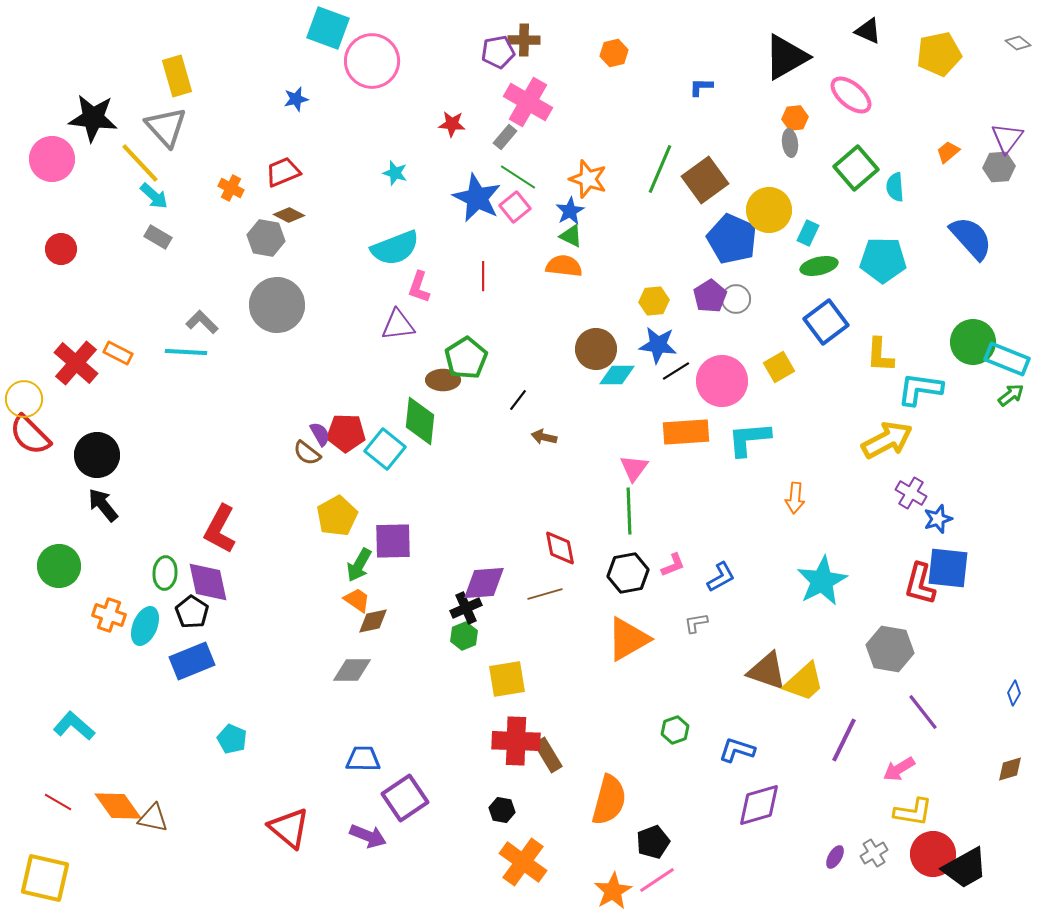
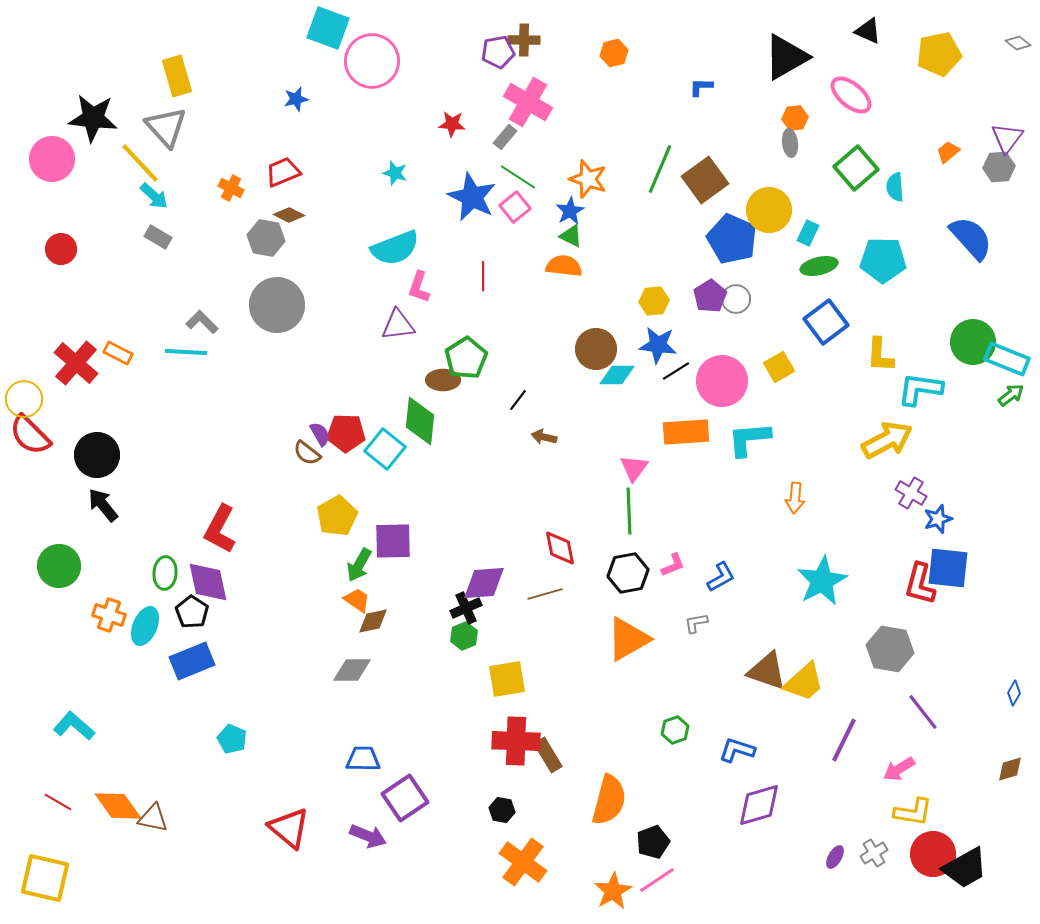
blue star at (477, 198): moved 5 px left, 1 px up
